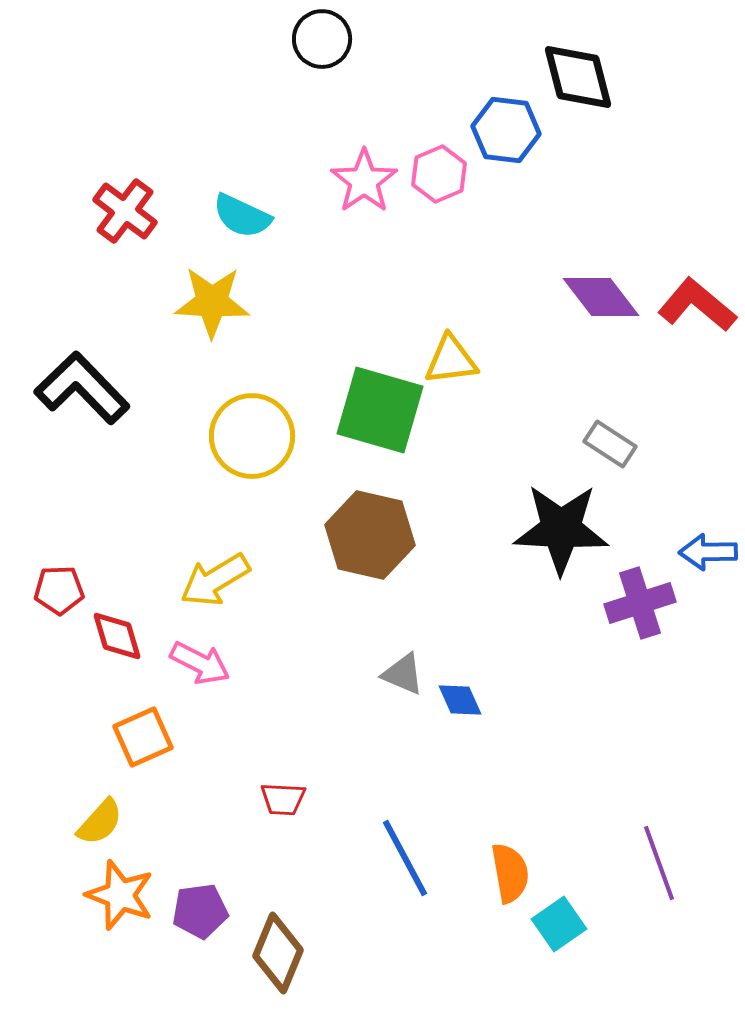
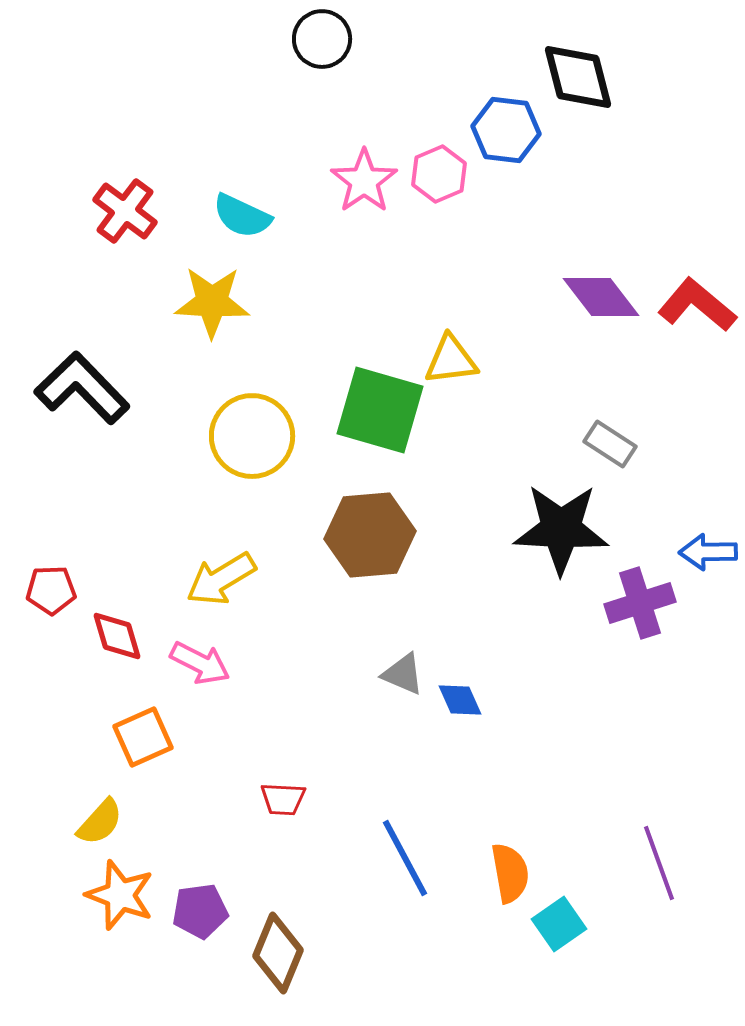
brown hexagon: rotated 18 degrees counterclockwise
yellow arrow: moved 6 px right, 1 px up
red pentagon: moved 8 px left
